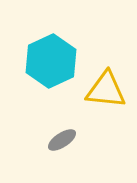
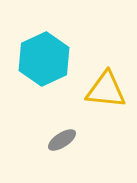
cyan hexagon: moved 7 px left, 2 px up
